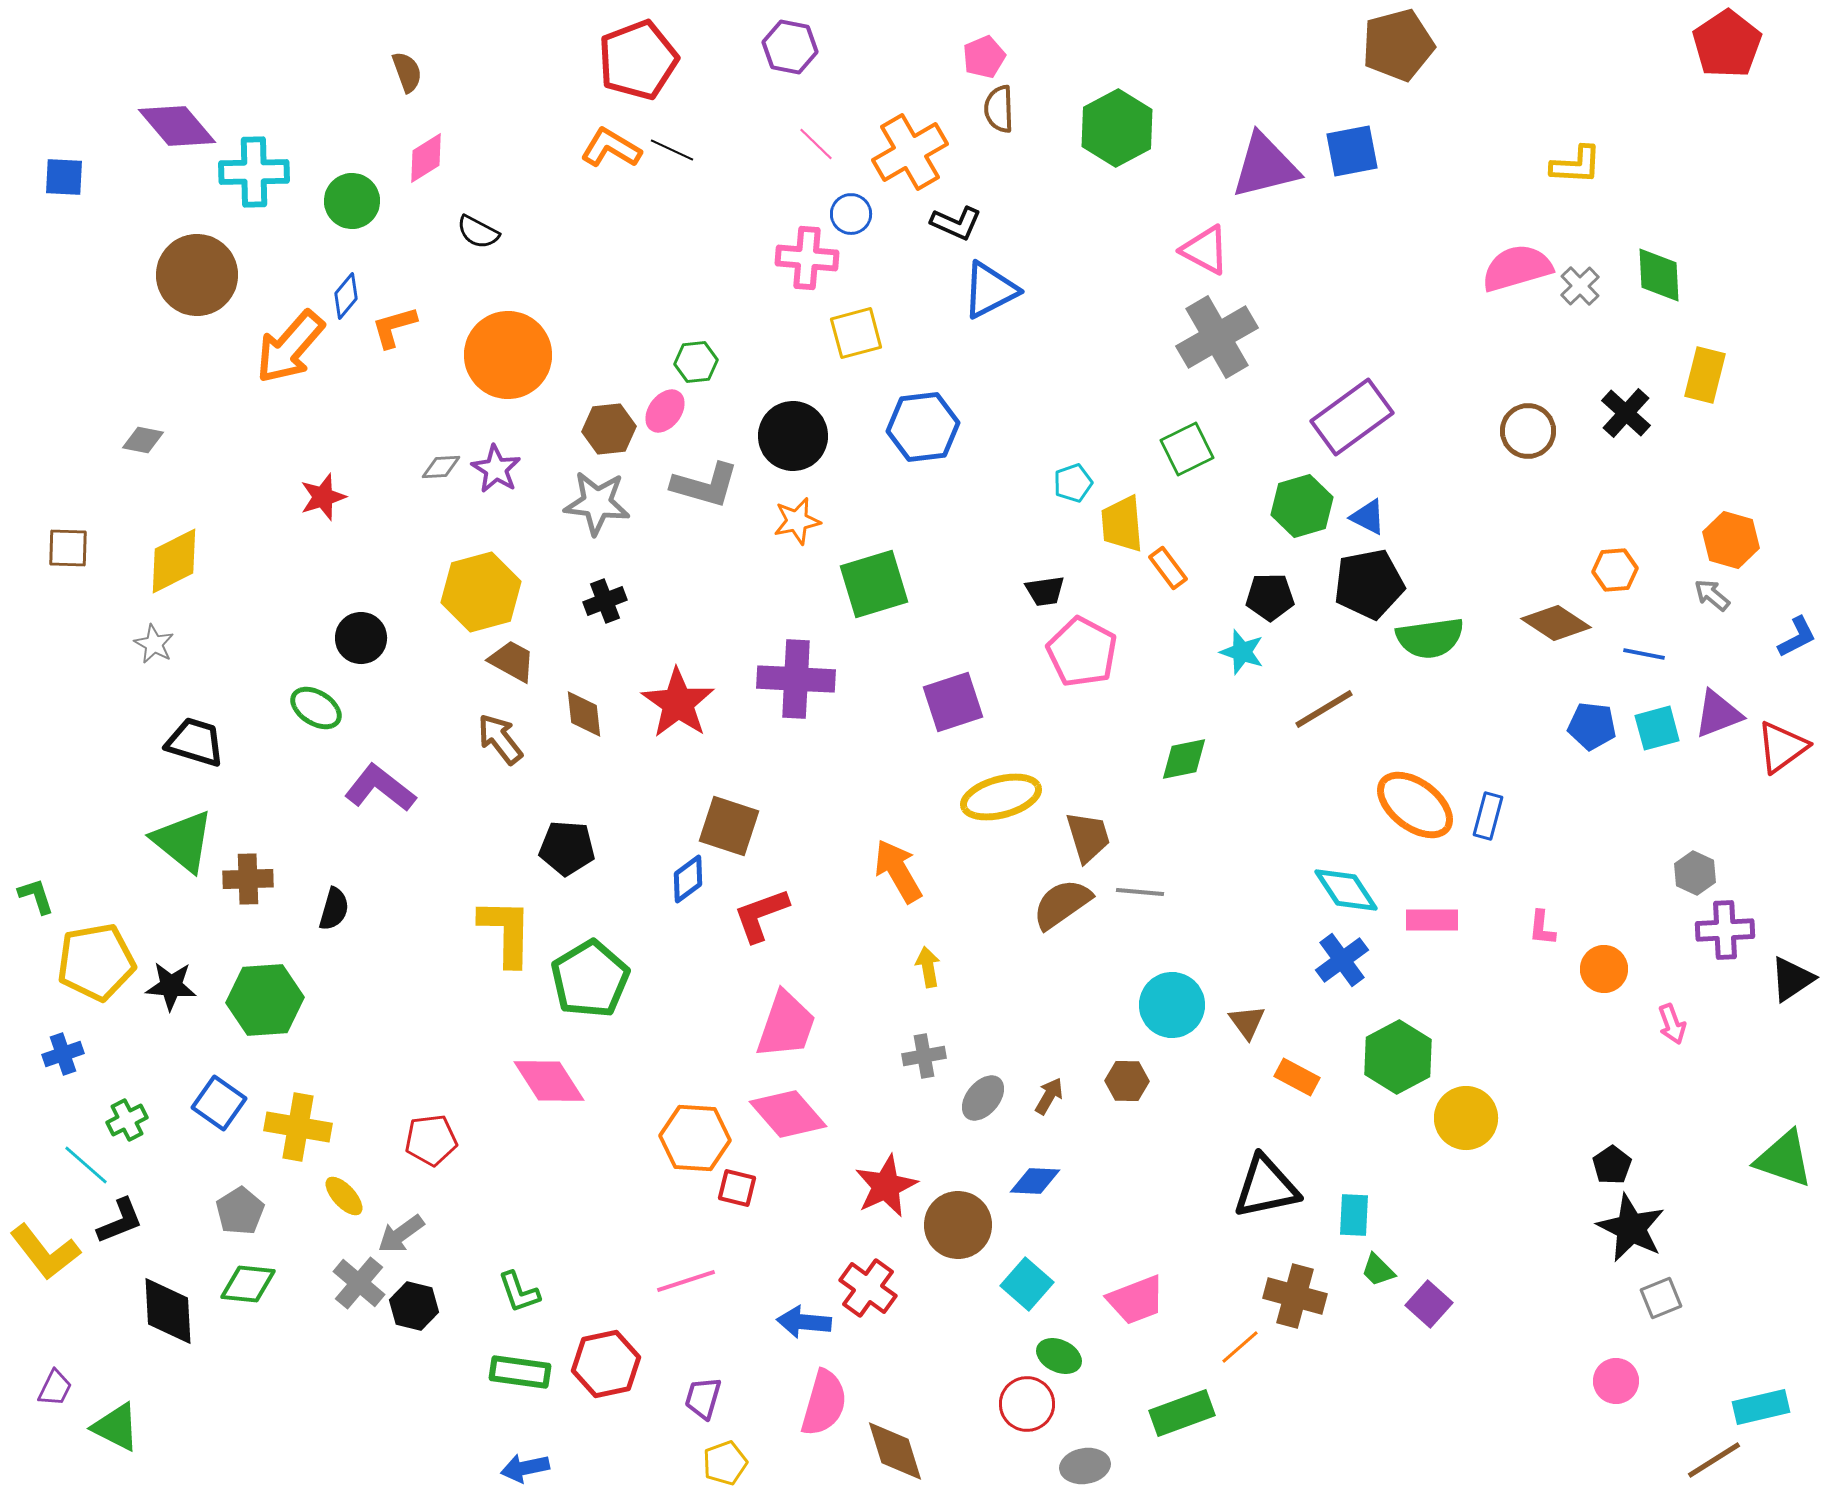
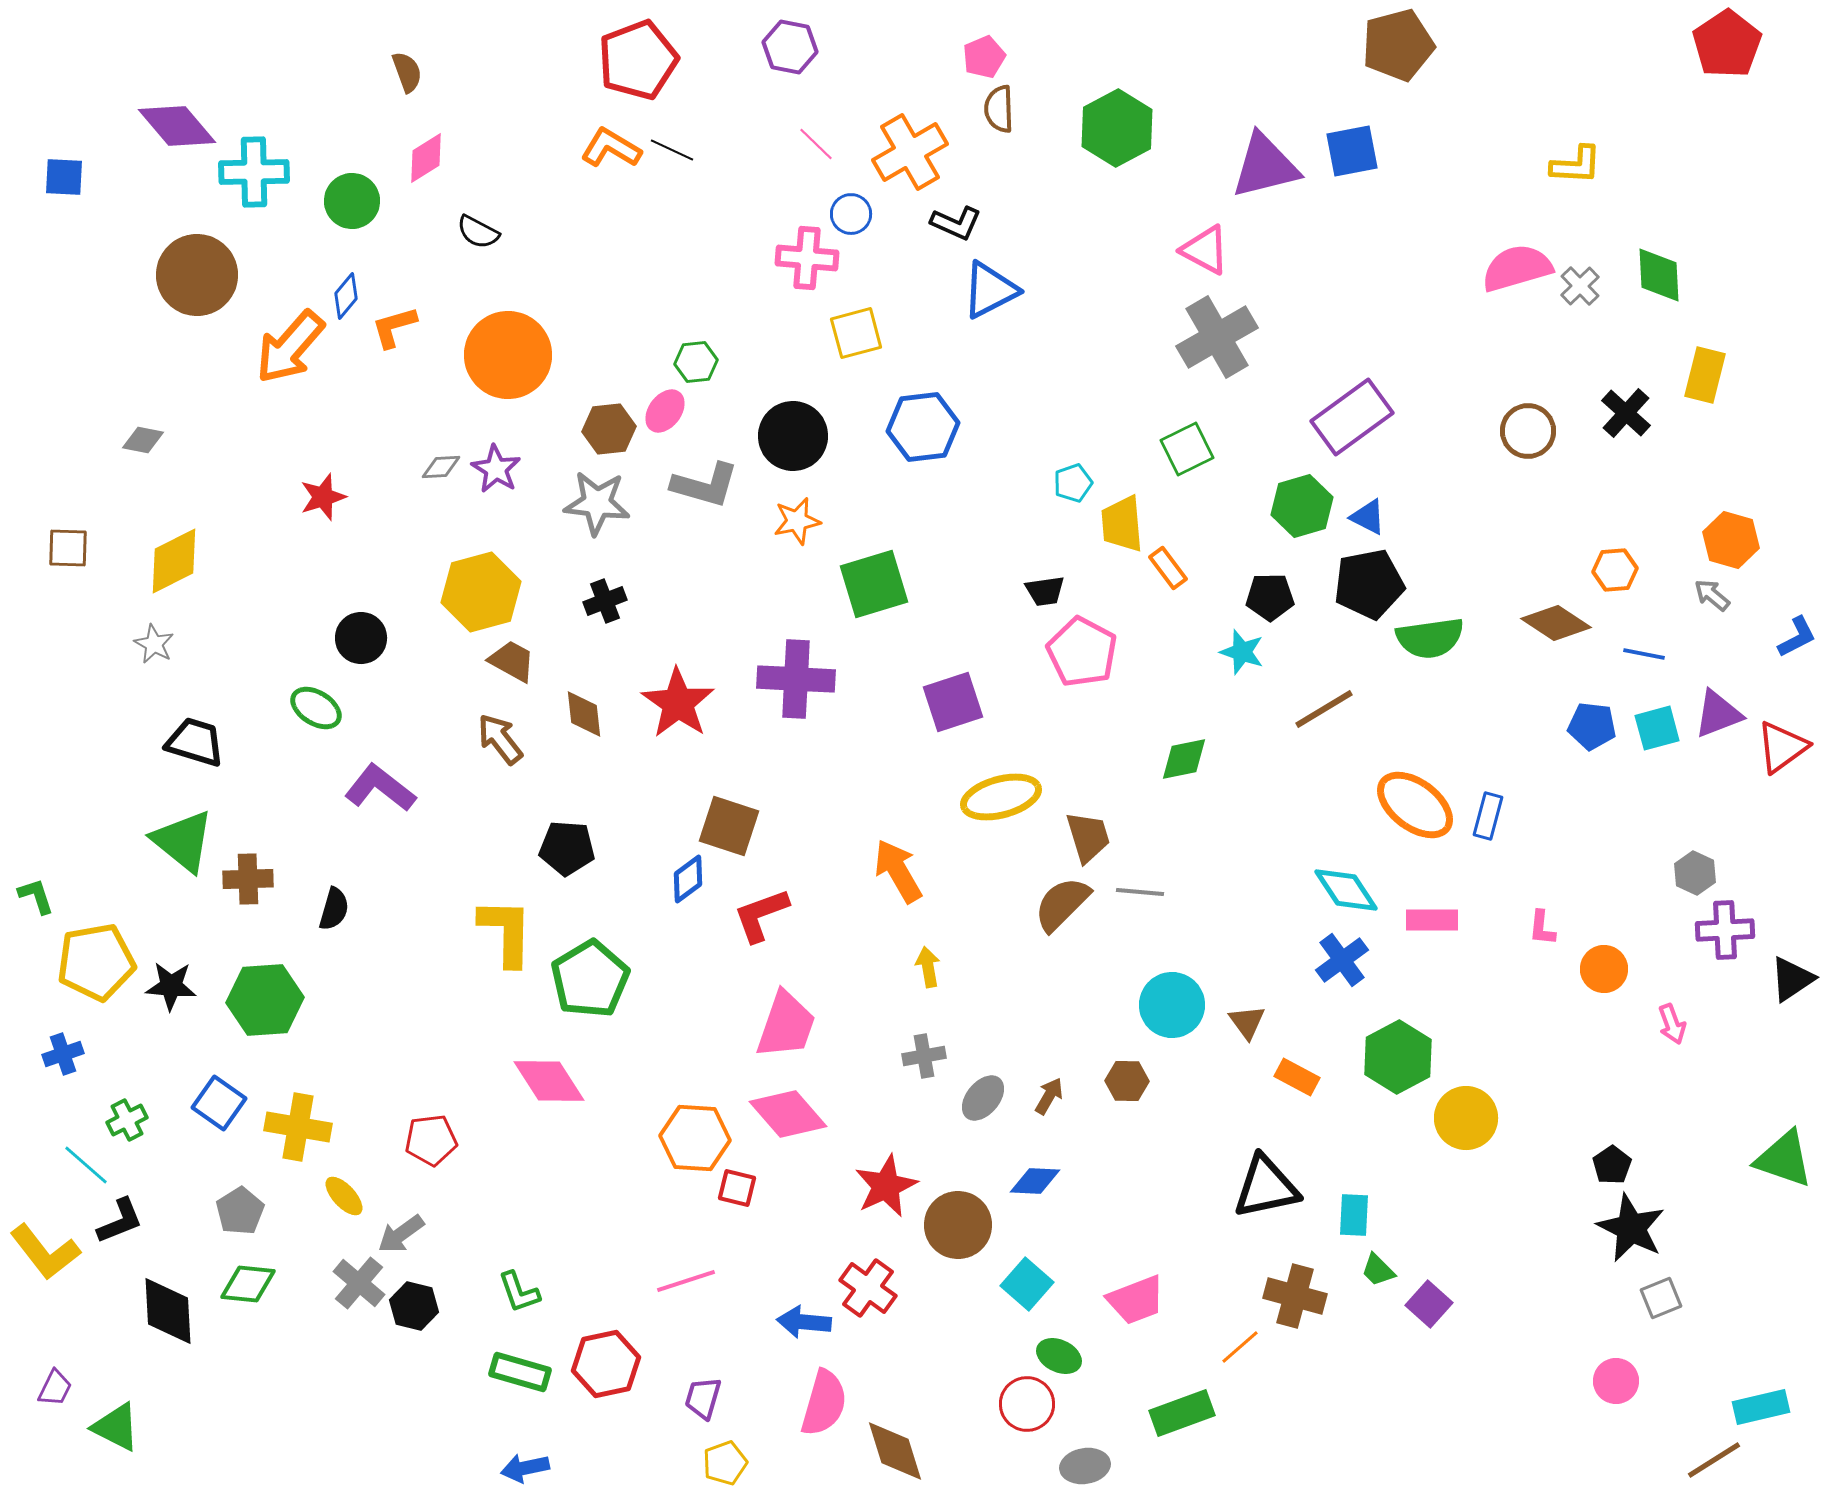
brown semicircle at (1062, 904): rotated 10 degrees counterclockwise
green rectangle at (520, 1372): rotated 8 degrees clockwise
